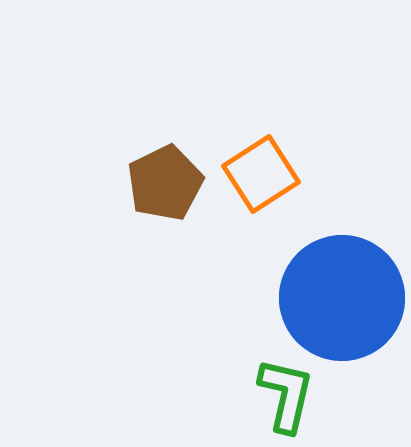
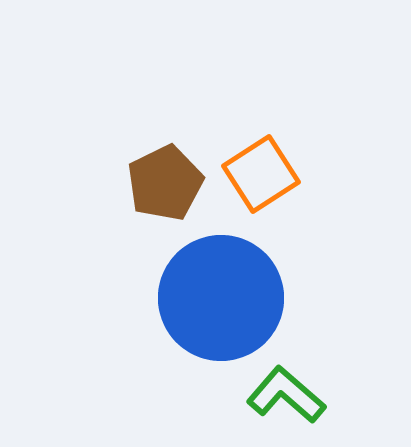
blue circle: moved 121 px left
green L-shape: rotated 62 degrees counterclockwise
